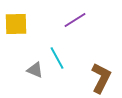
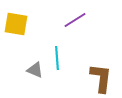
yellow square: rotated 10 degrees clockwise
cyan line: rotated 25 degrees clockwise
brown L-shape: rotated 20 degrees counterclockwise
